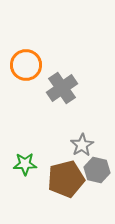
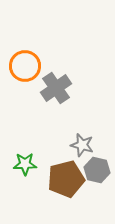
orange circle: moved 1 px left, 1 px down
gray cross: moved 6 px left
gray star: rotated 25 degrees counterclockwise
